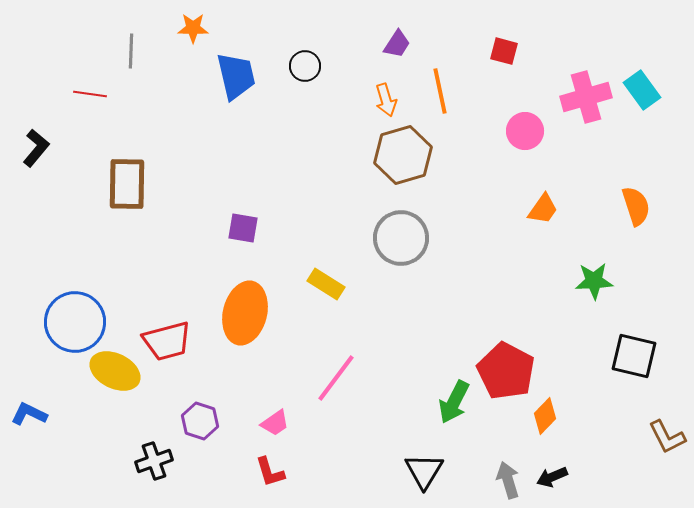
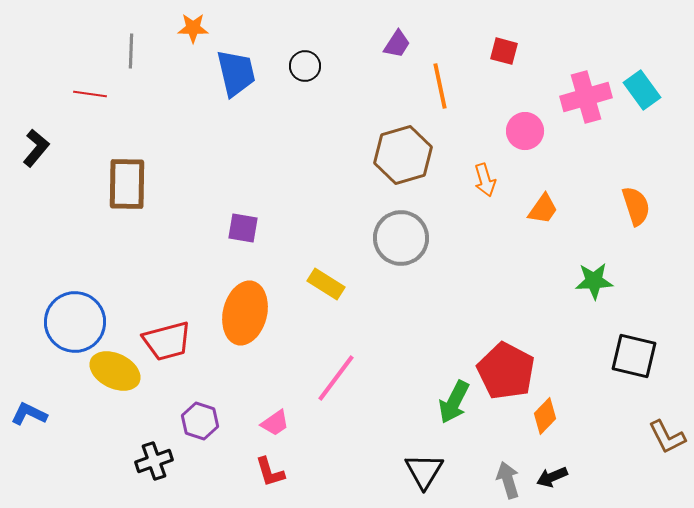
blue trapezoid: moved 3 px up
orange line: moved 5 px up
orange arrow: moved 99 px right, 80 px down
